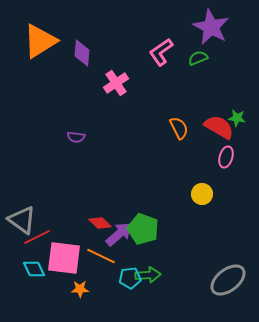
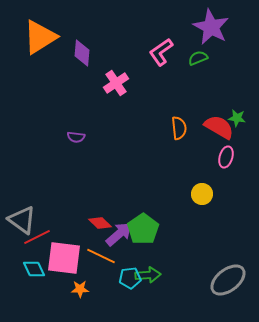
orange triangle: moved 4 px up
orange semicircle: rotated 20 degrees clockwise
green pentagon: rotated 16 degrees clockwise
